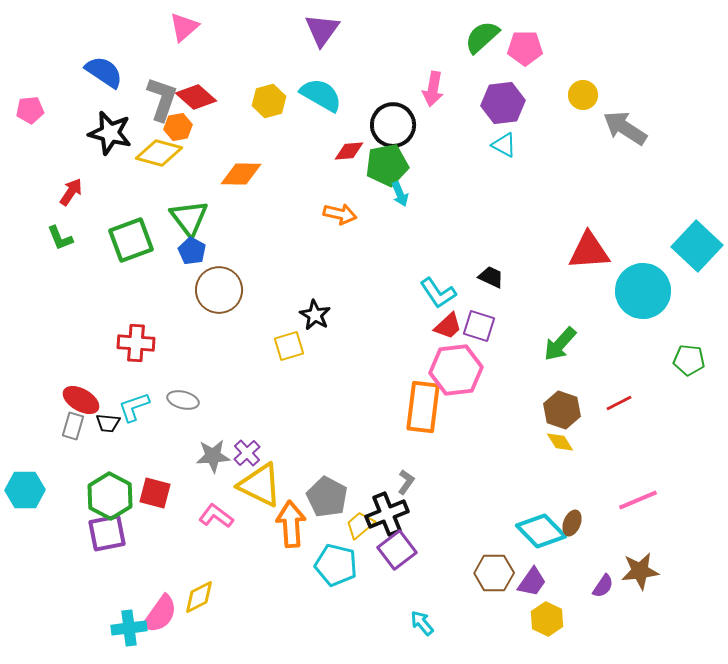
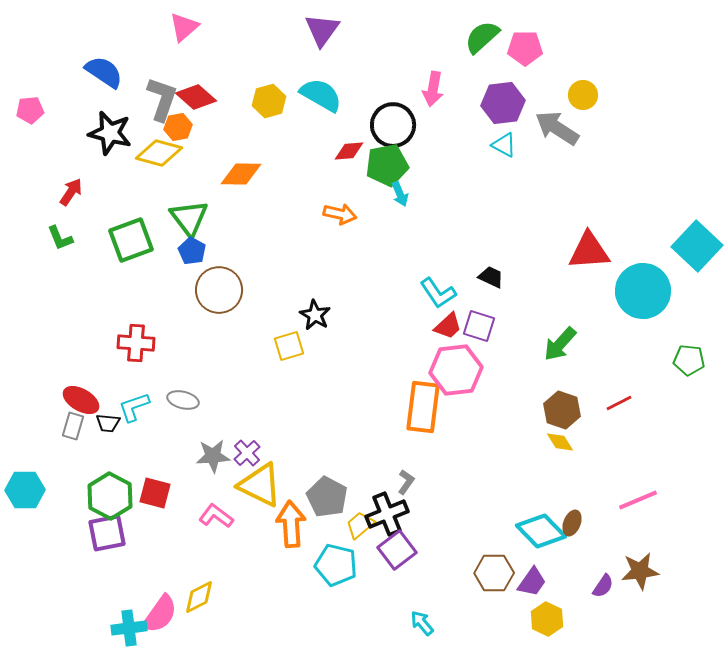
gray arrow at (625, 128): moved 68 px left
